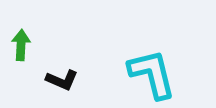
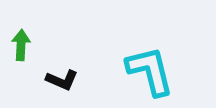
cyan L-shape: moved 2 px left, 3 px up
